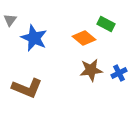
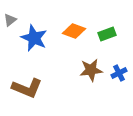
gray triangle: rotated 16 degrees clockwise
green rectangle: moved 1 px right, 10 px down; rotated 48 degrees counterclockwise
orange diamond: moved 10 px left, 7 px up; rotated 20 degrees counterclockwise
